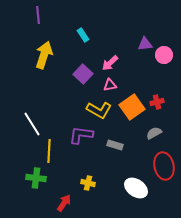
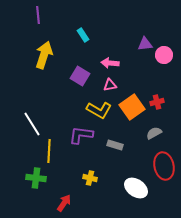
pink arrow: rotated 48 degrees clockwise
purple square: moved 3 px left, 2 px down; rotated 12 degrees counterclockwise
yellow cross: moved 2 px right, 5 px up
